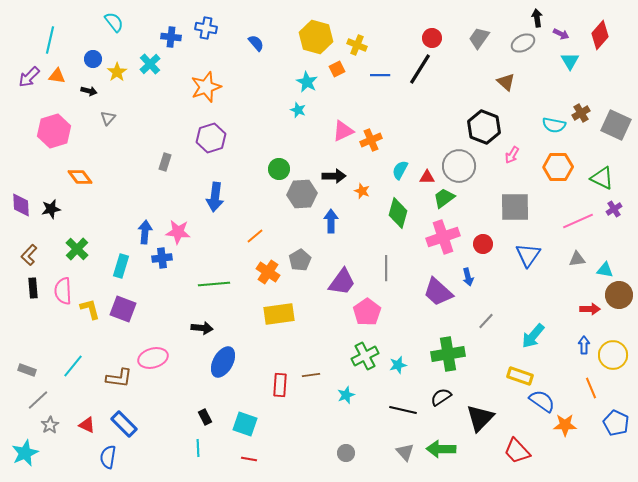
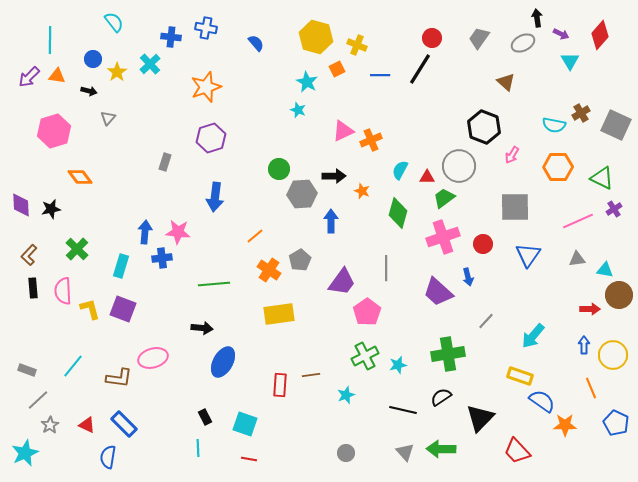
cyan line at (50, 40): rotated 12 degrees counterclockwise
orange cross at (268, 272): moved 1 px right, 2 px up
